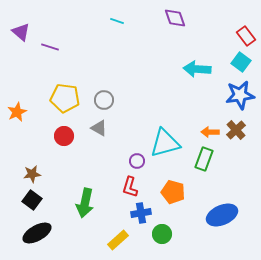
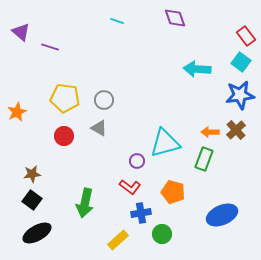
red L-shape: rotated 70 degrees counterclockwise
